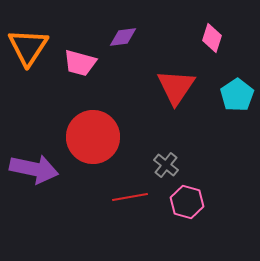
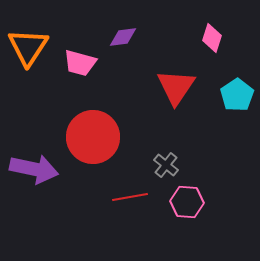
pink hexagon: rotated 12 degrees counterclockwise
